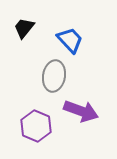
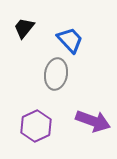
gray ellipse: moved 2 px right, 2 px up
purple arrow: moved 12 px right, 10 px down
purple hexagon: rotated 12 degrees clockwise
